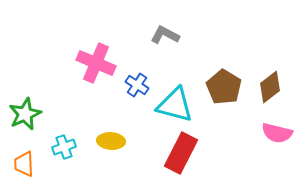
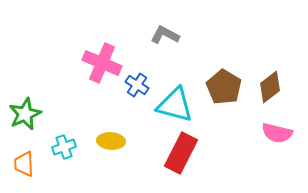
pink cross: moved 6 px right
